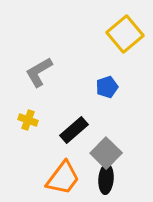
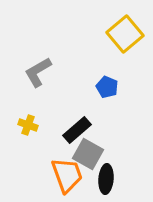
gray L-shape: moved 1 px left
blue pentagon: rotated 30 degrees counterclockwise
yellow cross: moved 5 px down
black rectangle: moved 3 px right
gray square: moved 18 px left, 1 px down; rotated 16 degrees counterclockwise
orange trapezoid: moved 4 px right, 3 px up; rotated 57 degrees counterclockwise
